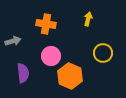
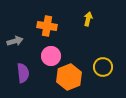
orange cross: moved 1 px right, 2 px down
gray arrow: moved 2 px right
yellow circle: moved 14 px down
orange hexagon: moved 1 px left, 1 px down; rotated 15 degrees clockwise
